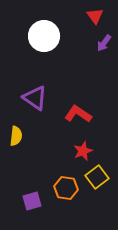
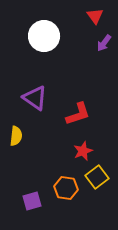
red L-shape: rotated 128 degrees clockwise
